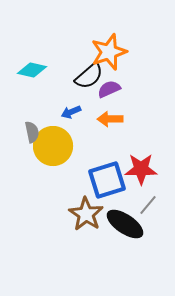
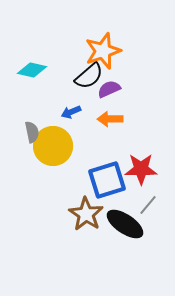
orange star: moved 6 px left, 1 px up
